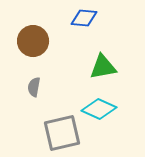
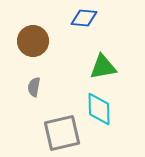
cyan diamond: rotated 64 degrees clockwise
